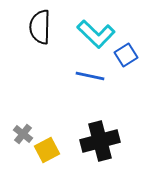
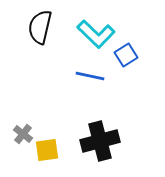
black semicircle: rotated 12 degrees clockwise
yellow square: rotated 20 degrees clockwise
